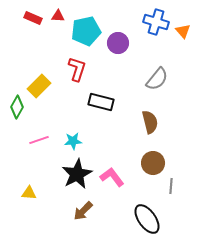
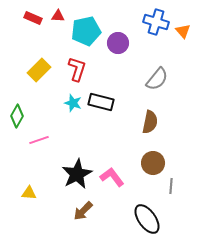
yellow rectangle: moved 16 px up
green diamond: moved 9 px down
brown semicircle: rotated 25 degrees clockwise
cyan star: moved 38 px up; rotated 24 degrees clockwise
